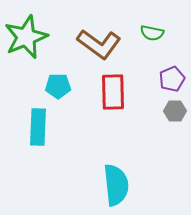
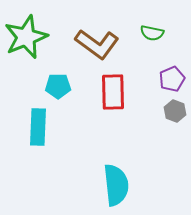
brown L-shape: moved 2 px left
gray hexagon: rotated 20 degrees clockwise
